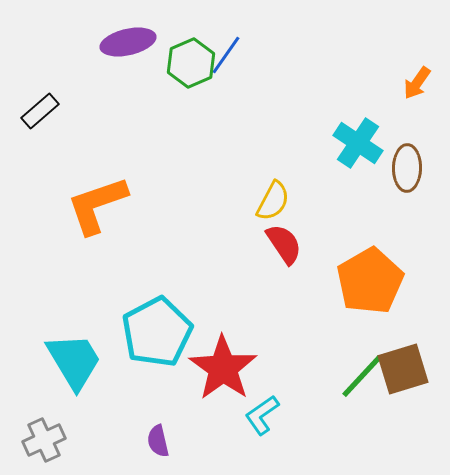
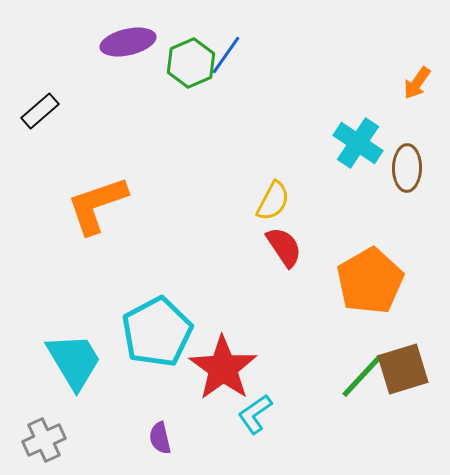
red semicircle: moved 3 px down
cyan L-shape: moved 7 px left, 1 px up
purple semicircle: moved 2 px right, 3 px up
